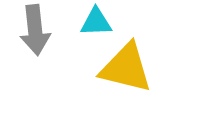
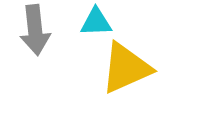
yellow triangle: rotated 38 degrees counterclockwise
